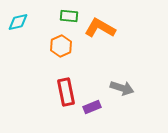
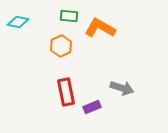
cyan diamond: rotated 25 degrees clockwise
